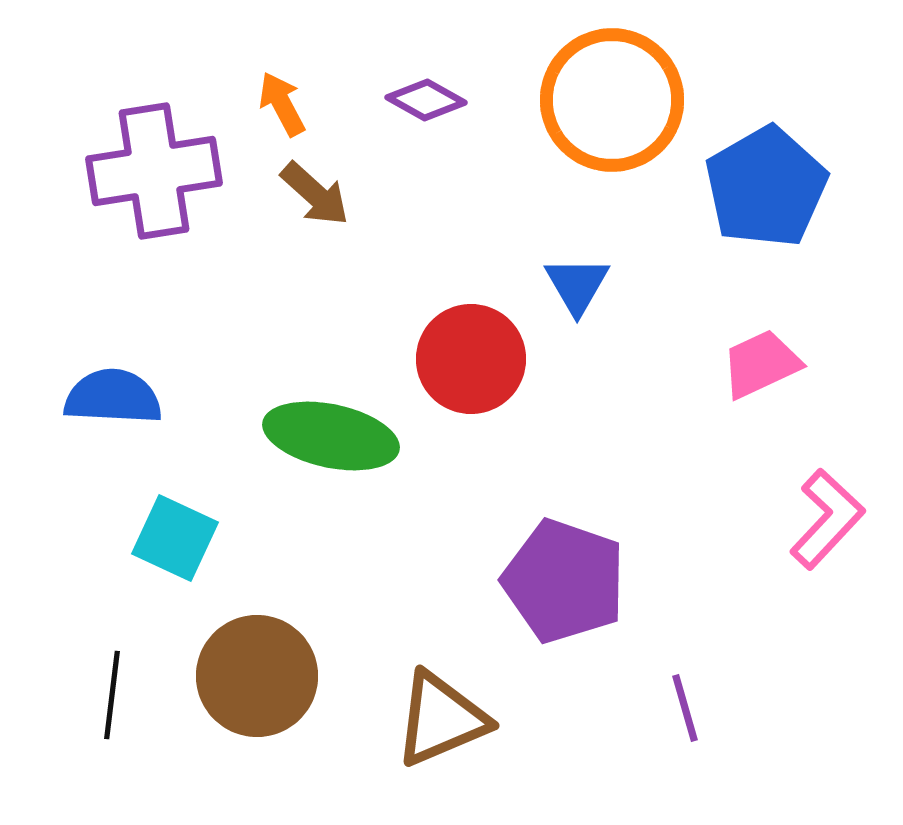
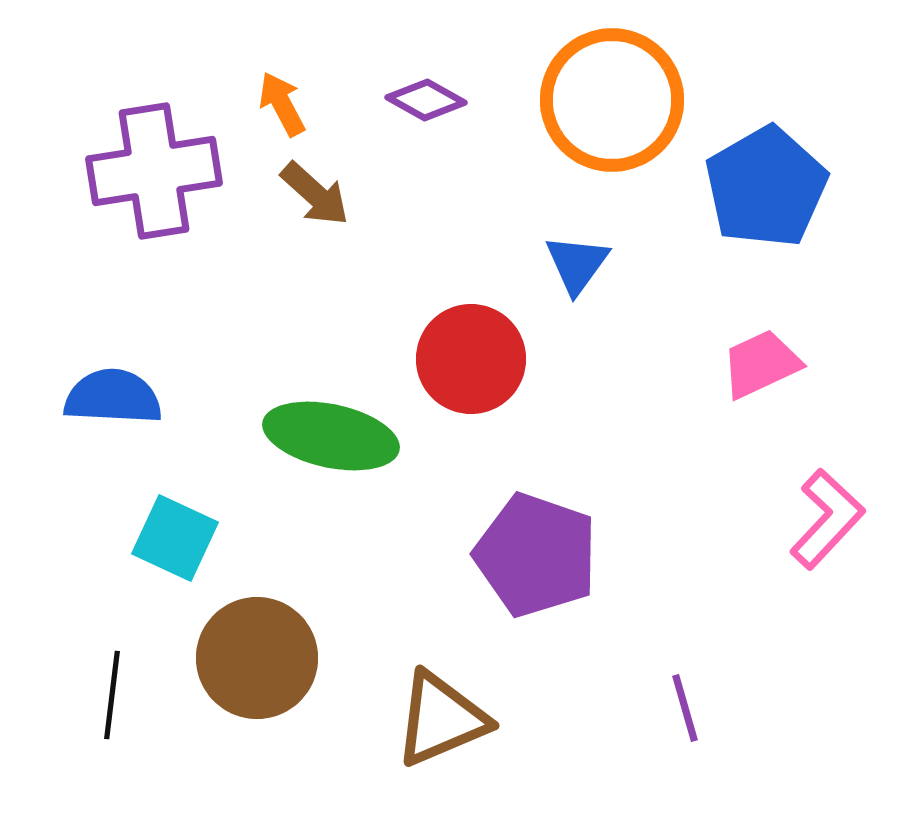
blue triangle: moved 21 px up; rotated 6 degrees clockwise
purple pentagon: moved 28 px left, 26 px up
brown circle: moved 18 px up
